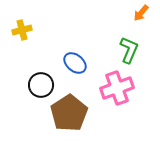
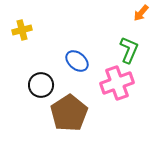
blue ellipse: moved 2 px right, 2 px up
pink cross: moved 5 px up
